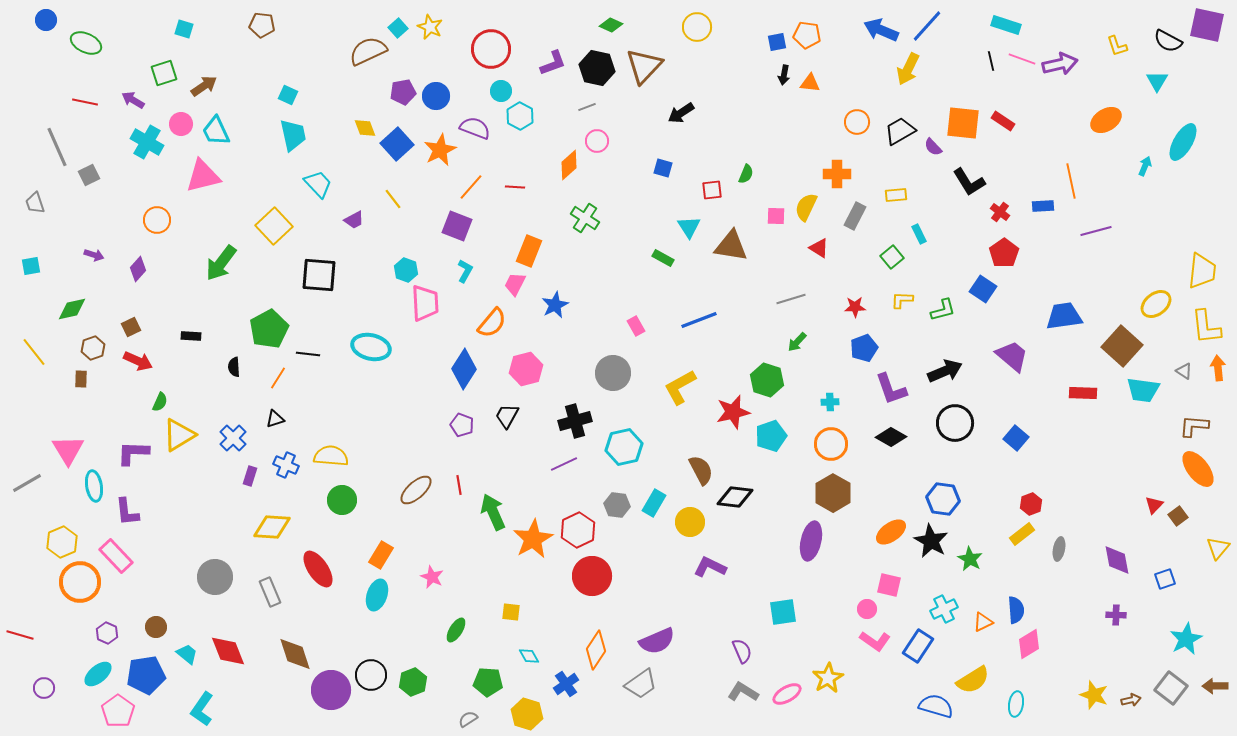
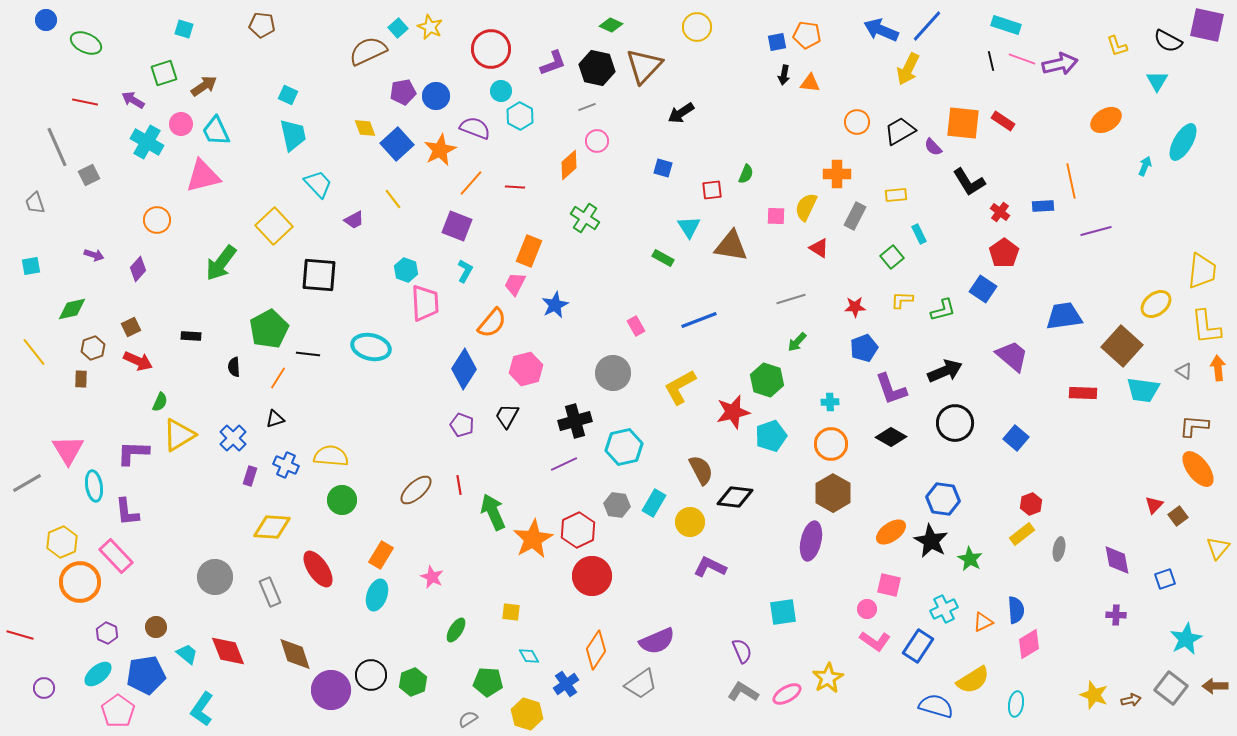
orange line at (471, 187): moved 4 px up
